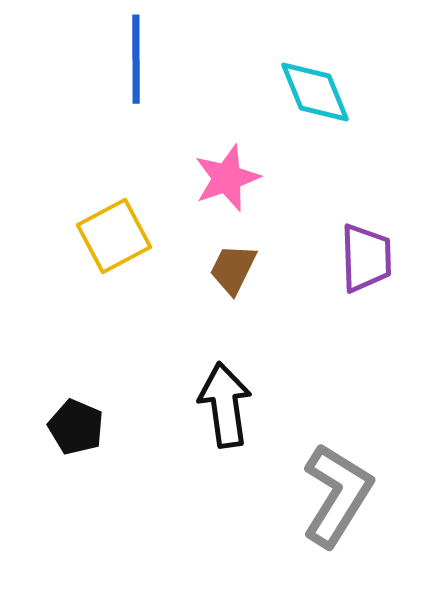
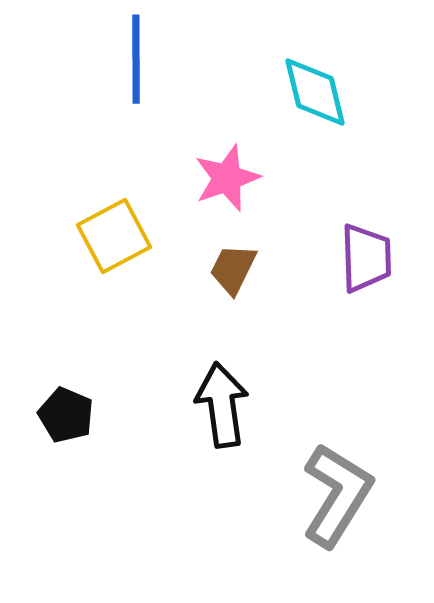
cyan diamond: rotated 8 degrees clockwise
black arrow: moved 3 px left
black pentagon: moved 10 px left, 12 px up
